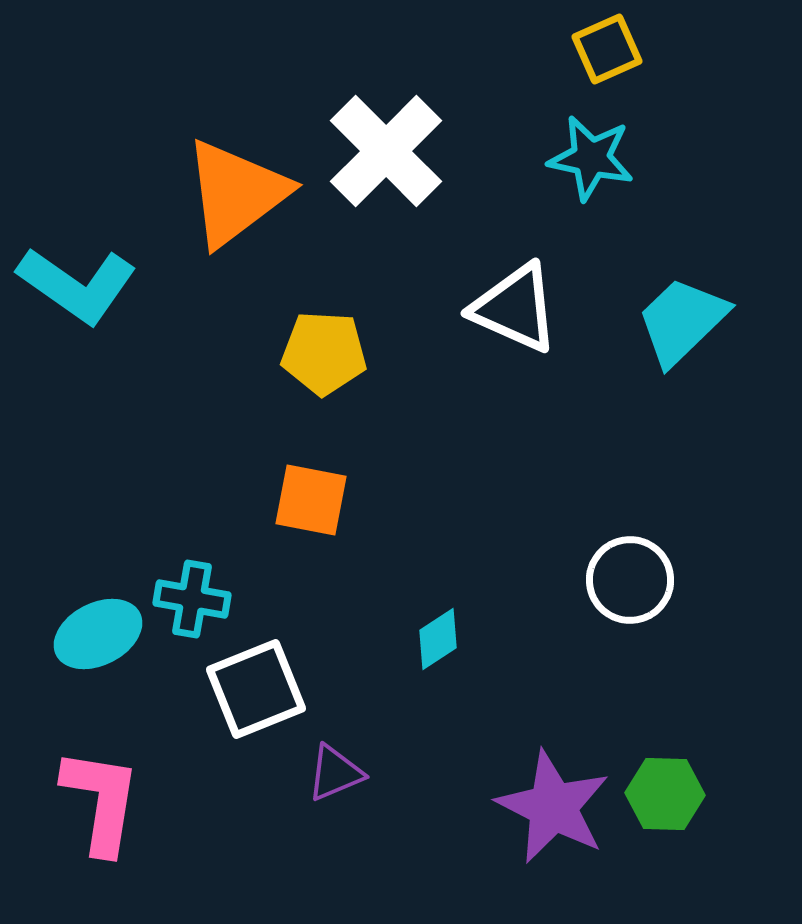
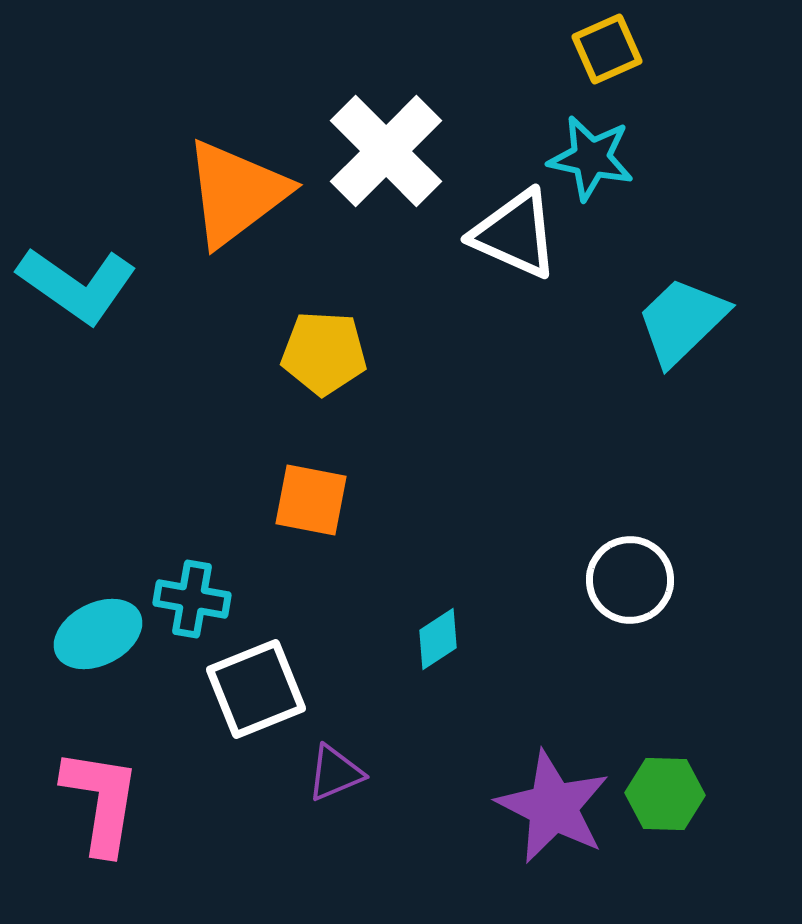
white triangle: moved 74 px up
